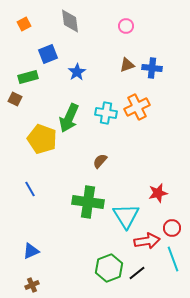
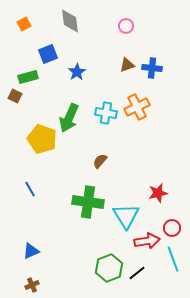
brown square: moved 3 px up
